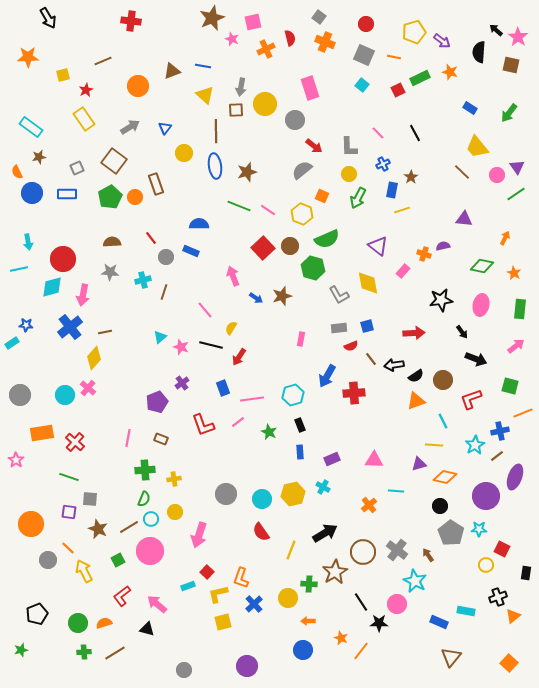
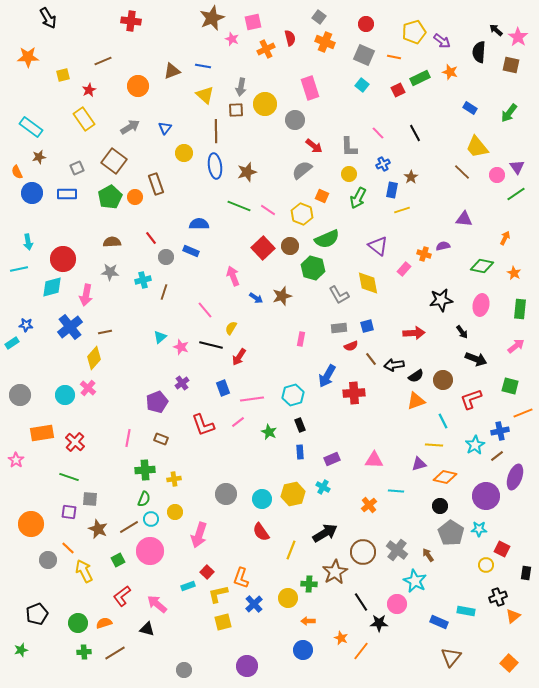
red star at (86, 90): moved 3 px right
pink rectangle at (403, 271): moved 1 px right, 2 px up
pink arrow at (83, 295): moved 3 px right
